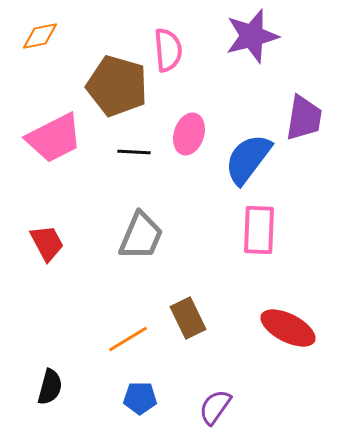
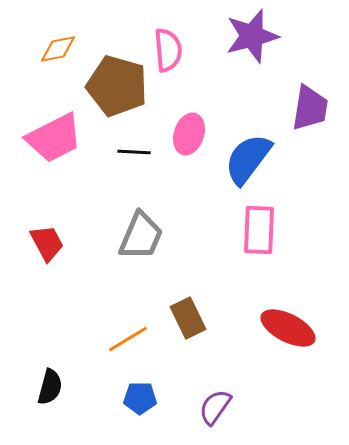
orange diamond: moved 18 px right, 13 px down
purple trapezoid: moved 6 px right, 10 px up
